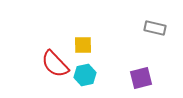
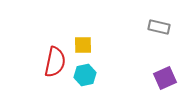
gray rectangle: moved 4 px right, 1 px up
red semicircle: moved 2 px up; rotated 124 degrees counterclockwise
purple square: moved 24 px right; rotated 10 degrees counterclockwise
